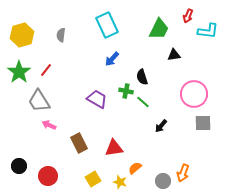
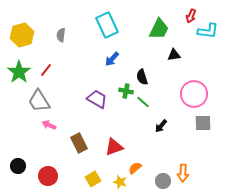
red arrow: moved 3 px right
red triangle: moved 1 px up; rotated 12 degrees counterclockwise
black circle: moved 1 px left
orange arrow: rotated 18 degrees counterclockwise
